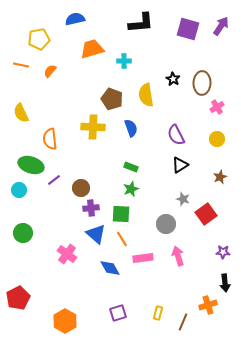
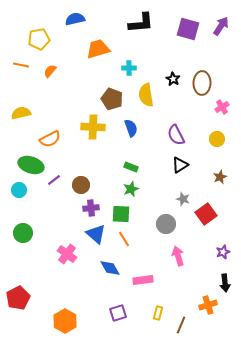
orange trapezoid at (92, 49): moved 6 px right
cyan cross at (124, 61): moved 5 px right, 7 px down
pink cross at (217, 107): moved 5 px right
yellow semicircle at (21, 113): rotated 102 degrees clockwise
orange semicircle at (50, 139): rotated 110 degrees counterclockwise
brown circle at (81, 188): moved 3 px up
orange line at (122, 239): moved 2 px right
purple star at (223, 252): rotated 24 degrees counterclockwise
pink rectangle at (143, 258): moved 22 px down
brown line at (183, 322): moved 2 px left, 3 px down
